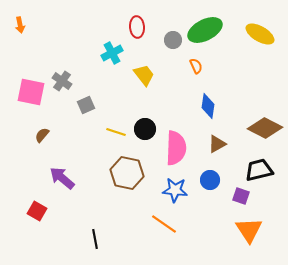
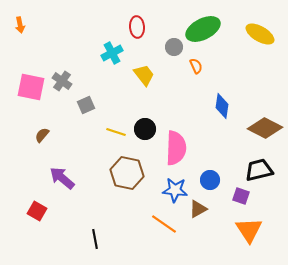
green ellipse: moved 2 px left, 1 px up
gray circle: moved 1 px right, 7 px down
pink square: moved 5 px up
blue diamond: moved 14 px right
brown triangle: moved 19 px left, 65 px down
